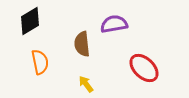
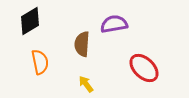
brown semicircle: rotated 10 degrees clockwise
